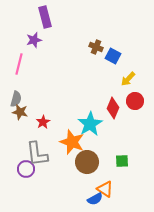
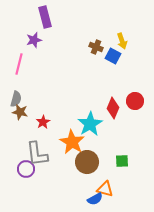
yellow arrow: moved 6 px left, 38 px up; rotated 63 degrees counterclockwise
orange star: rotated 10 degrees clockwise
orange triangle: rotated 18 degrees counterclockwise
